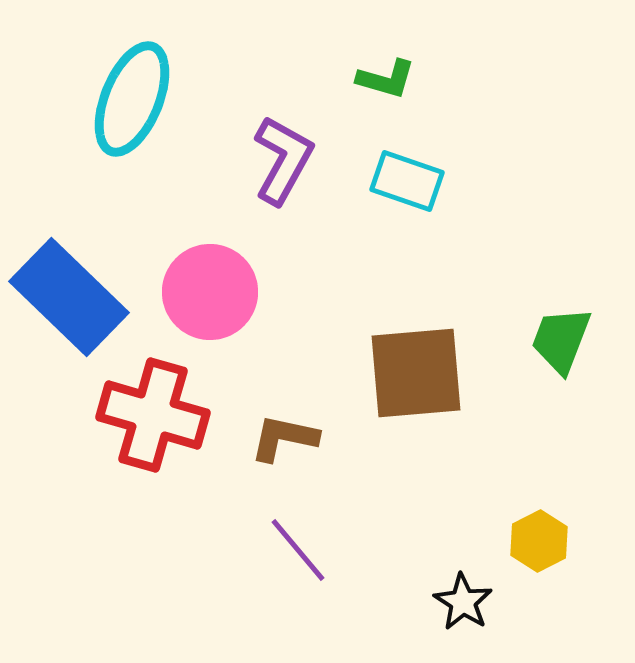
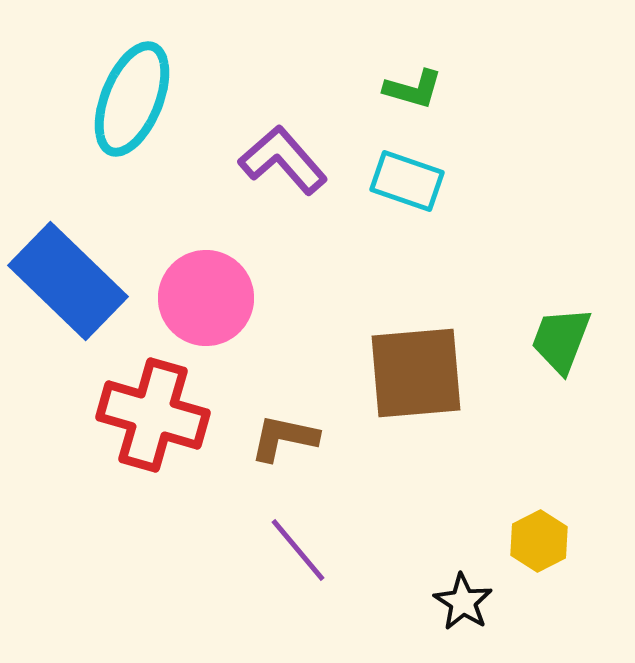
green L-shape: moved 27 px right, 10 px down
purple L-shape: rotated 70 degrees counterclockwise
pink circle: moved 4 px left, 6 px down
blue rectangle: moved 1 px left, 16 px up
